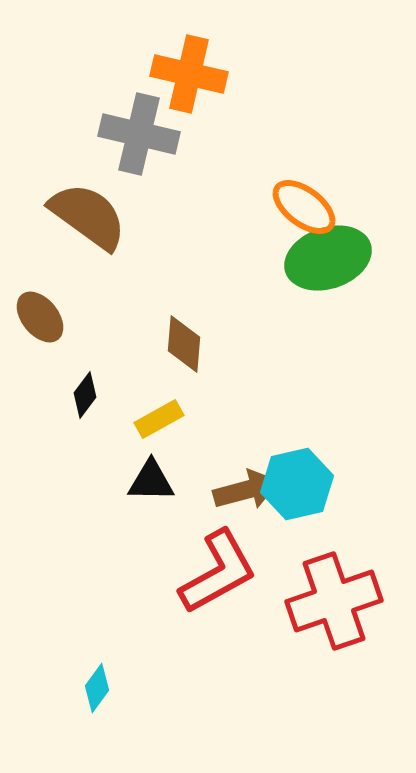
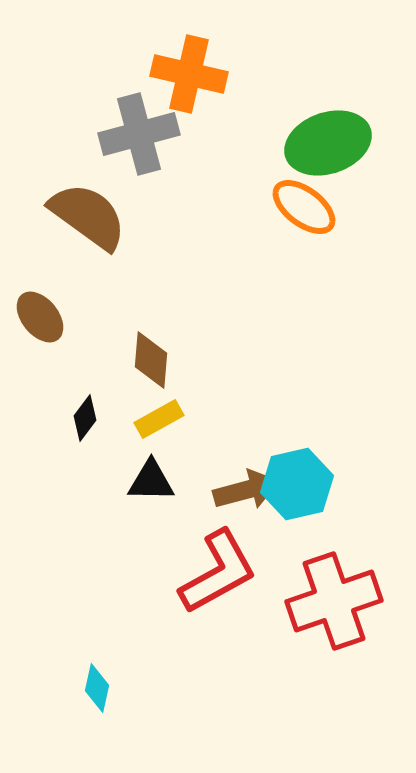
gray cross: rotated 28 degrees counterclockwise
green ellipse: moved 115 px up
brown diamond: moved 33 px left, 16 px down
black diamond: moved 23 px down
cyan diamond: rotated 24 degrees counterclockwise
